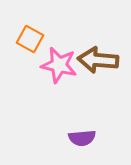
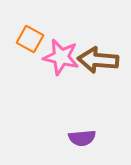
pink star: moved 2 px right, 8 px up
